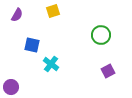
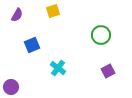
blue square: rotated 35 degrees counterclockwise
cyan cross: moved 7 px right, 4 px down
